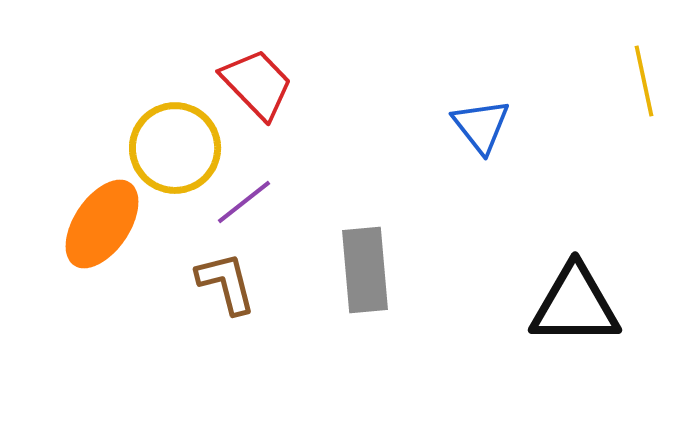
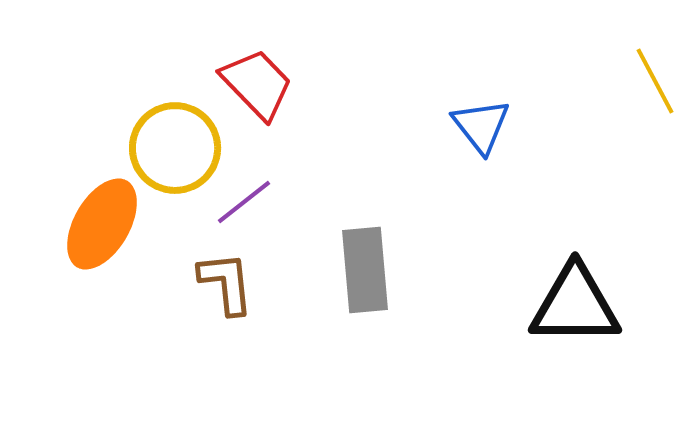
yellow line: moved 11 px right; rotated 16 degrees counterclockwise
orange ellipse: rotated 4 degrees counterclockwise
brown L-shape: rotated 8 degrees clockwise
